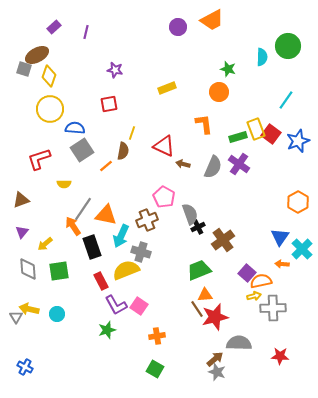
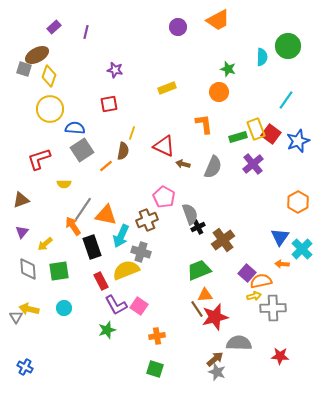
orange trapezoid at (212, 20): moved 6 px right
purple cross at (239, 164): moved 14 px right; rotated 15 degrees clockwise
cyan circle at (57, 314): moved 7 px right, 6 px up
green square at (155, 369): rotated 12 degrees counterclockwise
